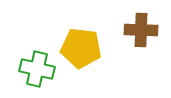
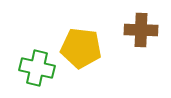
green cross: moved 1 px up
